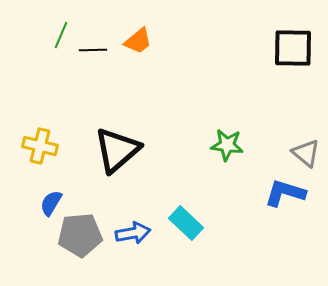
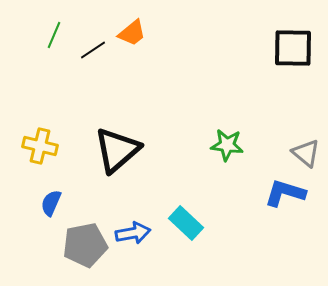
green line: moved 7 px left
orange trapezoid: moved 6 px left, 8 px up
black line: rotated 32 degrees counterclockwise
blue semicircle: rotated 8 degrees counterclockwise
gray pentagon: moved 5 px right, 10 px down; rotated 6 degrees counterclockwise
